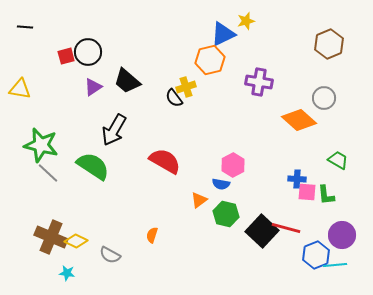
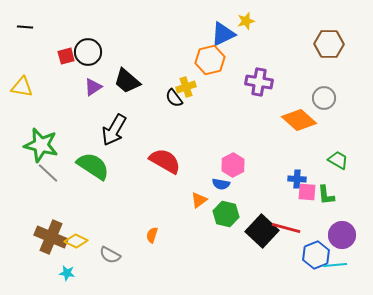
brown hexagon: rotated 24 degrees clockwise
yellow triangle: moved 2 px right, 2 px up
